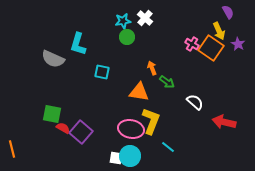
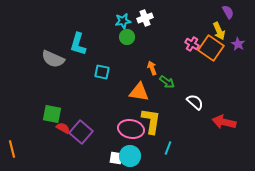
white cross: rotated 28 degrees clockwise
yellow L-shape: rotated 12 degrees counterclockwise
cyan line: moved 1 px down; rotated 72 degrees clockwise
